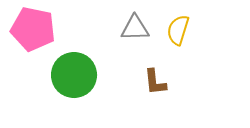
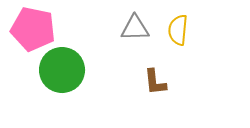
yellow semicircle: rotated 12 degrees counterclockwise
green circle: moved 12 px left, 5 px up
